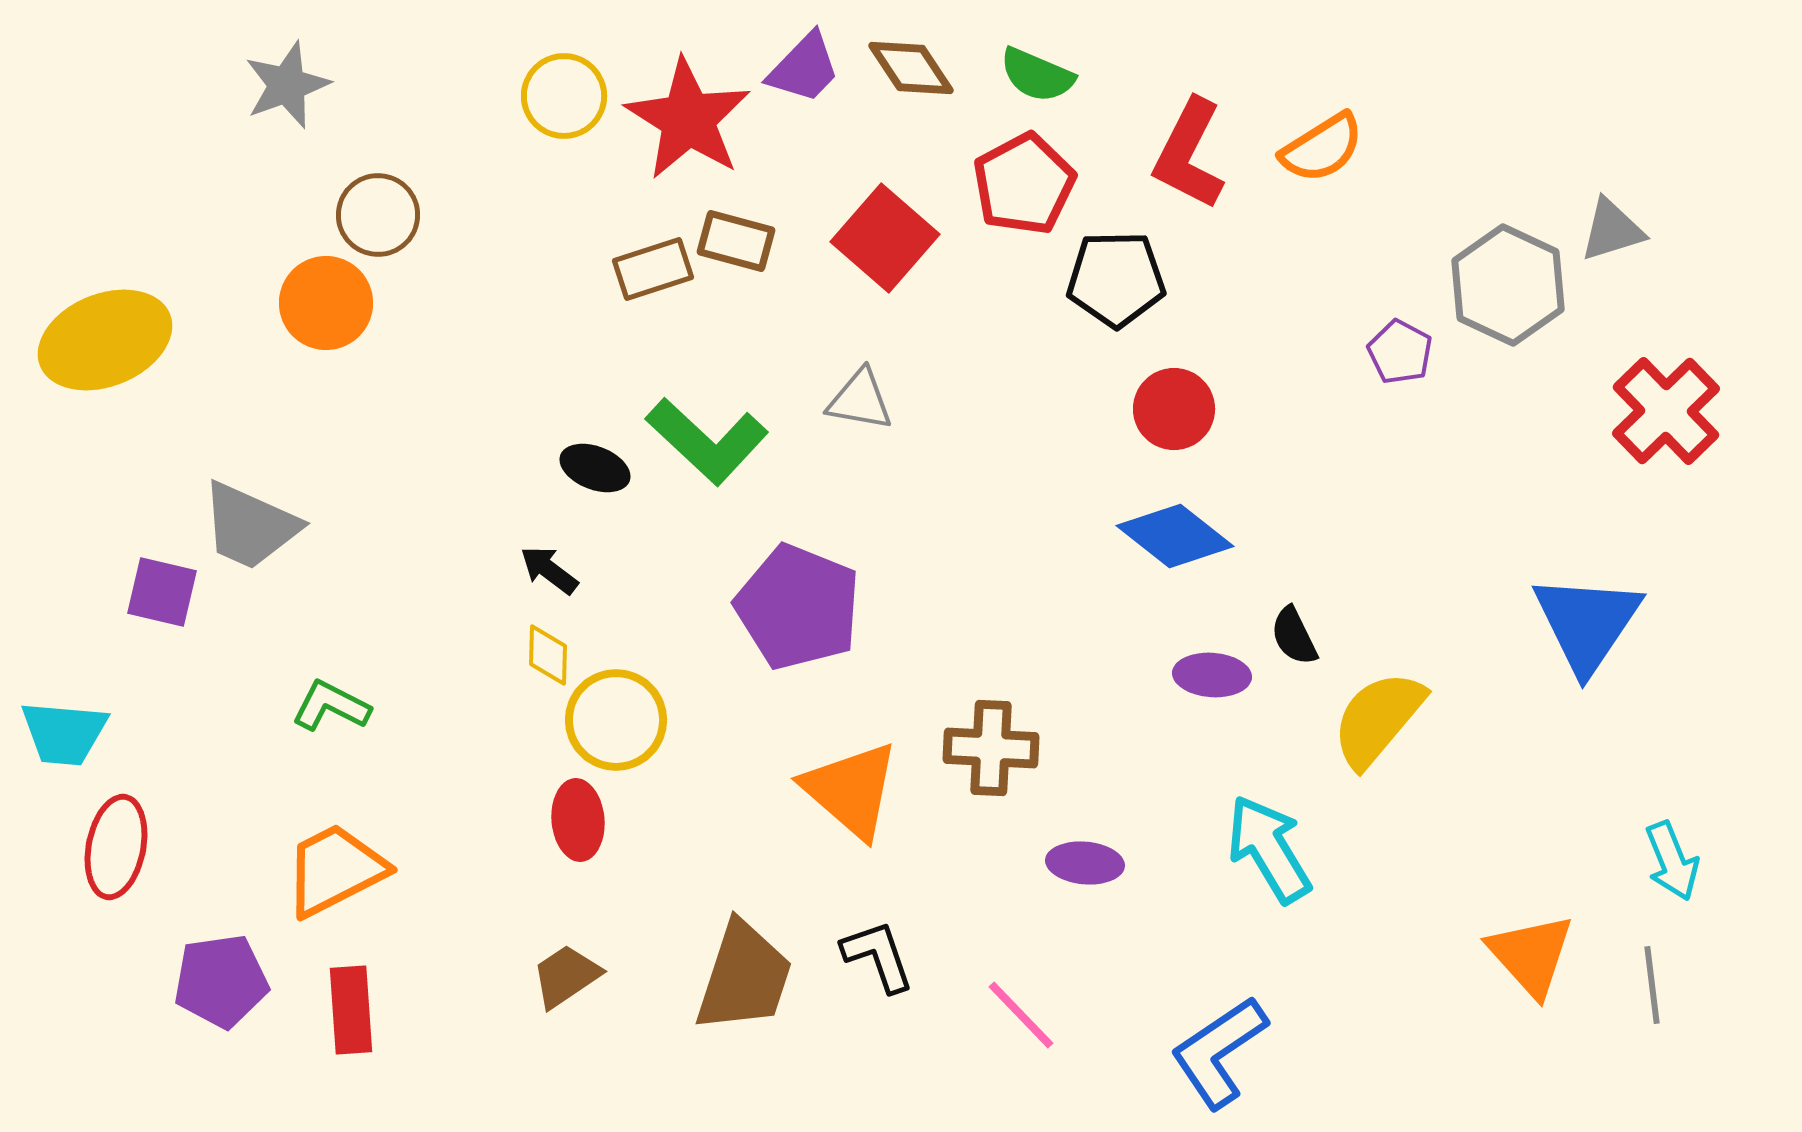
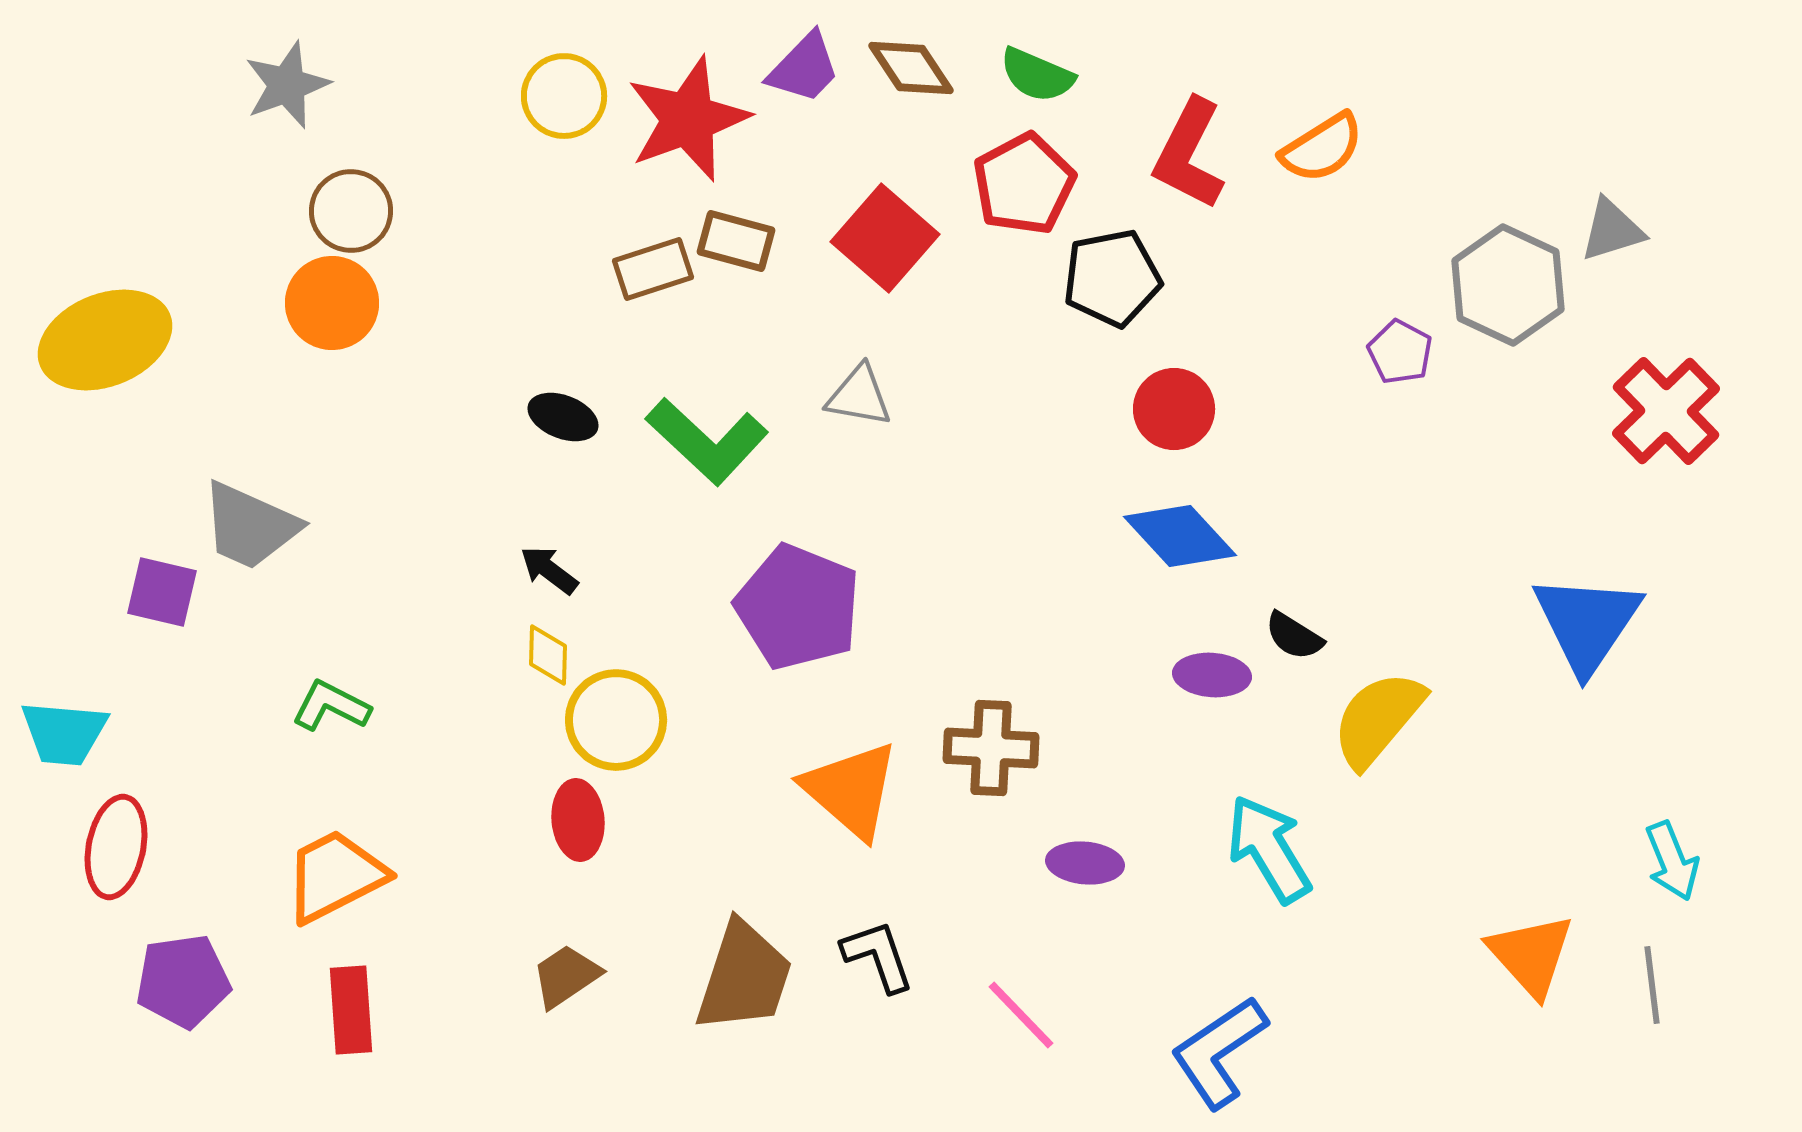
red star at (688, 119): rotated 20 degrees clockwise
brown circle at (378, 215): moved 27 px left, 4 px up
black pentagon at (1116, 279): moved 4 px left, 1 px up; rotated 10 degrees counterclockwise
orange circle at (326, 303): moved 6 px right
gray triangle at (860, 400): moved 1 px left, 4 px up
black ellipse at (595, 468): moved 32 px left, 51 px up
blue diamond at (1175, 536): moved 5 px right; rotated 9 degrees clockwise
black semicircle at (1294, 636): rotated 32 degrees counterclockwise
orange trapezoid at (335, 870): moved 6 px down
purple pentagon at (221, 981): moved 38 px left
